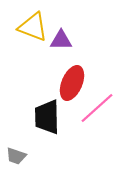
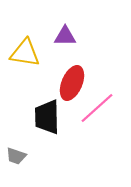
yellow triangle: moved 8 px left, 26 px down; rotated 12 degrees counterclockwise
purple triangle: moved 4 px right, 4 px up
